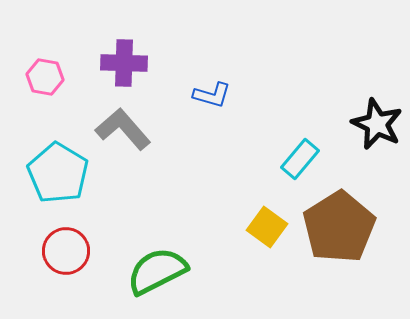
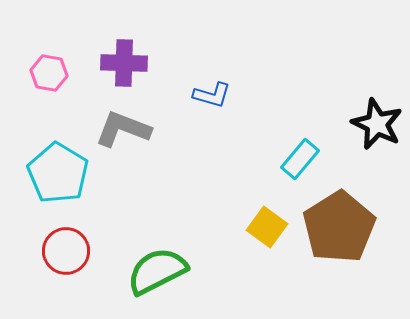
pink hexagon: moved 4 px right, 4 px up
gray L-shape: rotated 28 degrees counterclockwise
